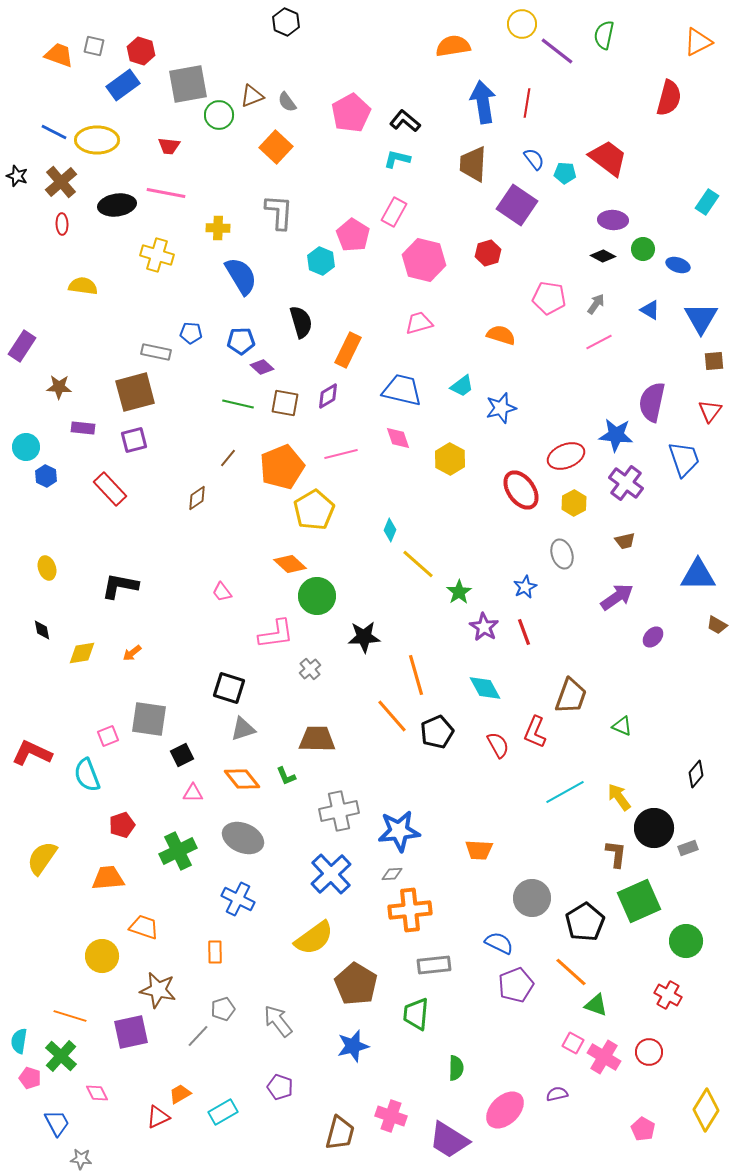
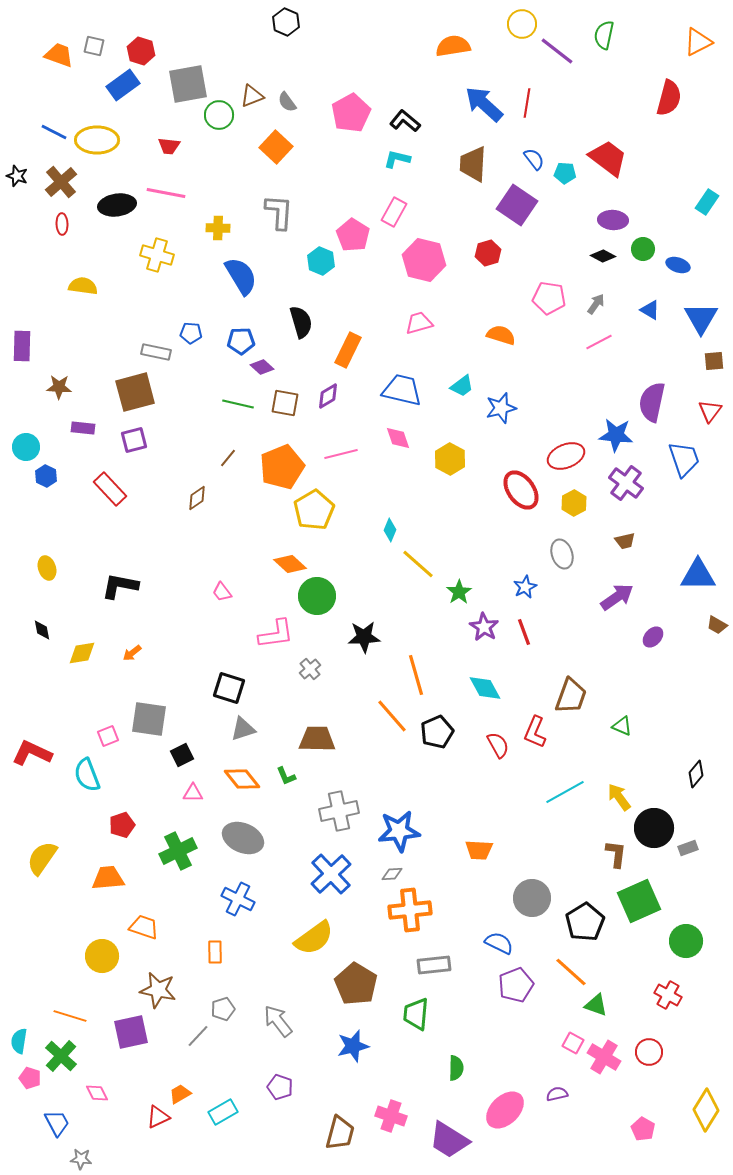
blue arrow at (483, 102): moved 1 px right, 2 px down; rotated 39 degrees counterclockwise
purple rectangle at (22, 346): rotated 32 degrees counterclockwise
